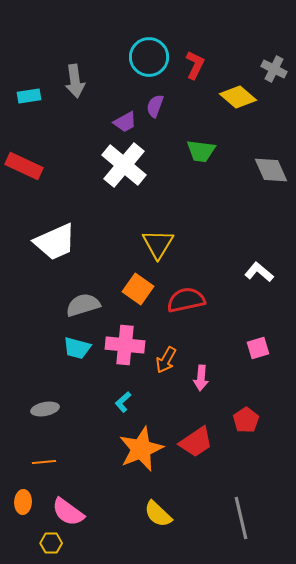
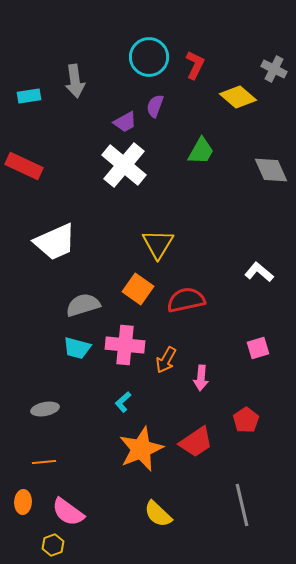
green trapezoid: rotated 68 degrees counterclockwise
gray line: moved 1 px right, 13 px up
yellow hexagon: moved 2 px right, 2 px down; rotated 20 degrees counterclockwise
